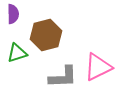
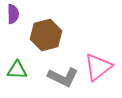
green triangle: moved 17 px down; rotated 20 degrees clockwise
pink triangle: rotated 12 degrees counterclockwise
gray L-shape: rotated 28 degrees clockwise
